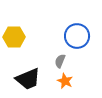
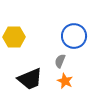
blue circle: moved 3 px left
black trapezoid: moved 2 px right
